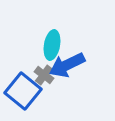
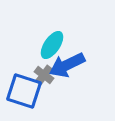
cyan ellipse: rotated 24 degrees clockwise
blue square: moved 1 px right; rotated 21 degrees counterclockwise
